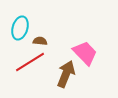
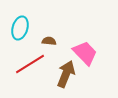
brown semicircle: moved 9 px right
red line: moved 2 px down
